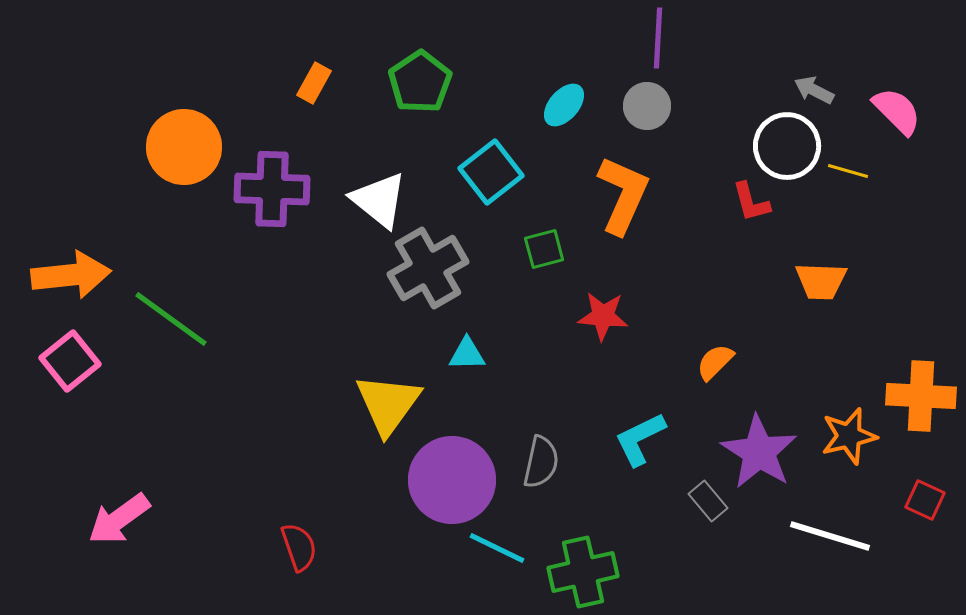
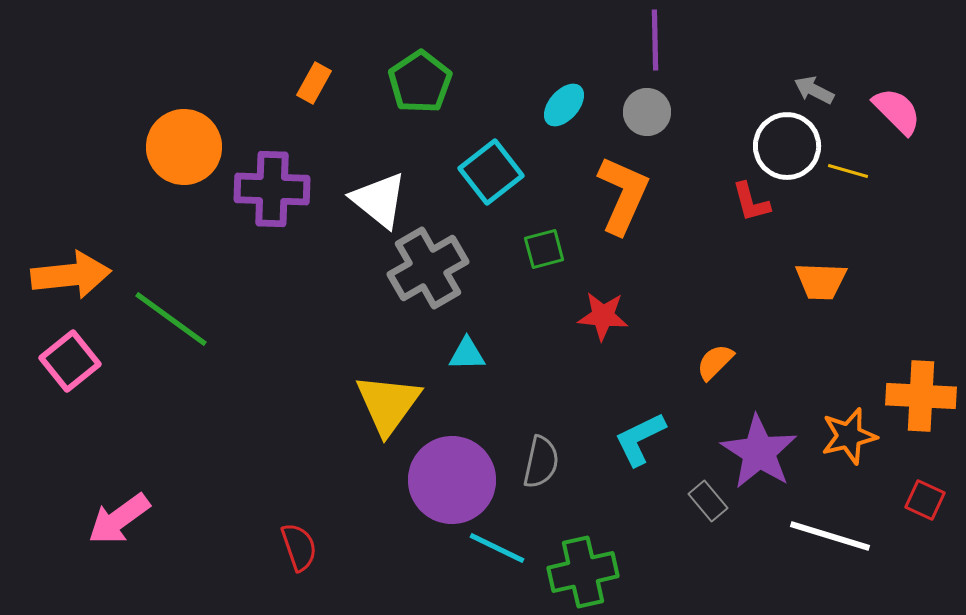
purple line: moved 3 px left, 2 px down; rotated 4 degrees counterclockwise
gray circle: moved 6 px down
